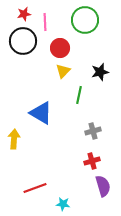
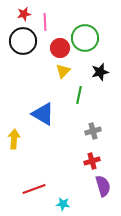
green circle: moved 18 px down
blue triangle: moved 2 px right, 1 px down
red line: moved 1 px left, 1 px down
